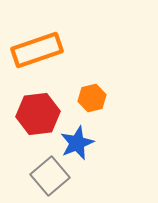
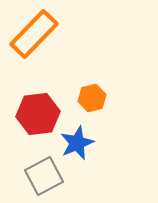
orange rectangle: moved 3 px left, 16 px up; rotated 27 degrees counterclockwise
gray square: moved 6 px left; rotated 12 degrees clockwise
